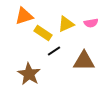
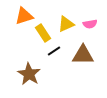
pink semicircle: moved 1 px left, 1 px down
yellow rectangle: rotated 24 degrees clockwise
brown triangle: moved 1 px left, 6 px up
